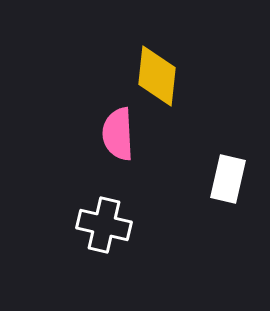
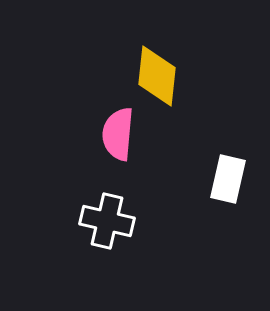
pink semicircle: rotated 8 degrees clockwise
white cross: moved 3 px right, 4 px up
